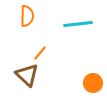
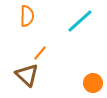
cyan line: moved 2 px right, 3 px up; rotated 36 degrees counterclockwise
